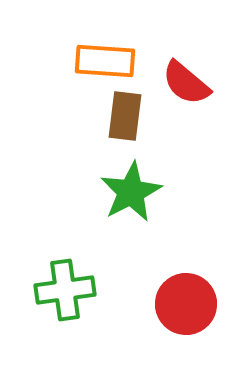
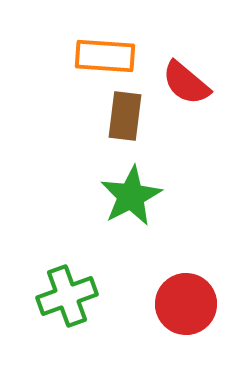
orange rectangle: moved 5 px up
green star: moved 4 px down
green cross: moved 2 px right, 6 px down; rotated 12 degrees counterclockwise
